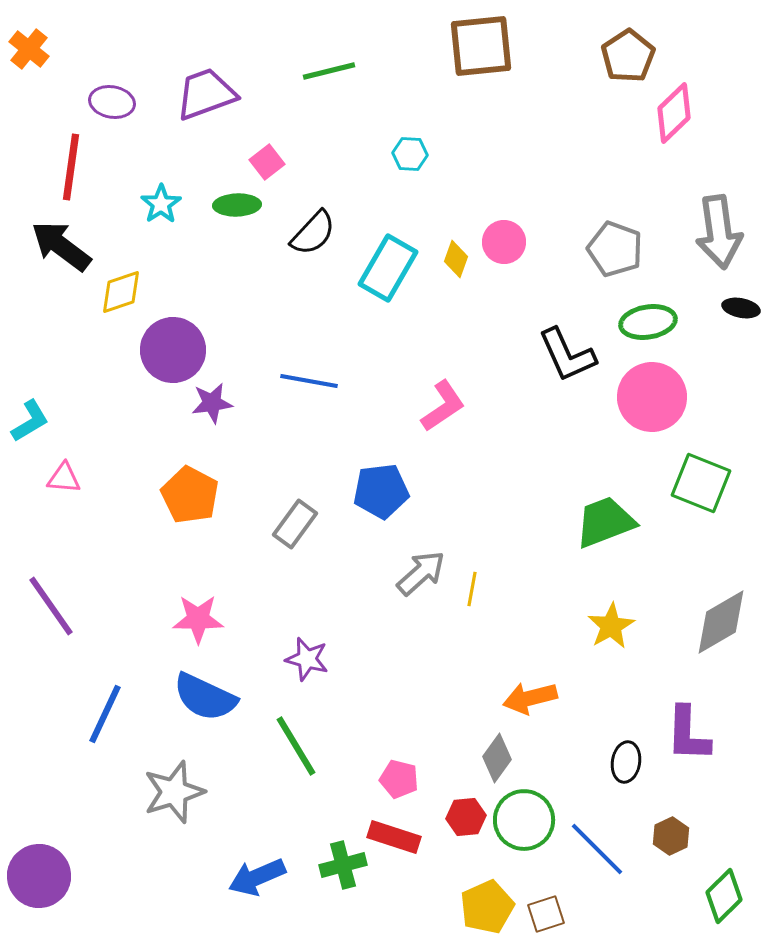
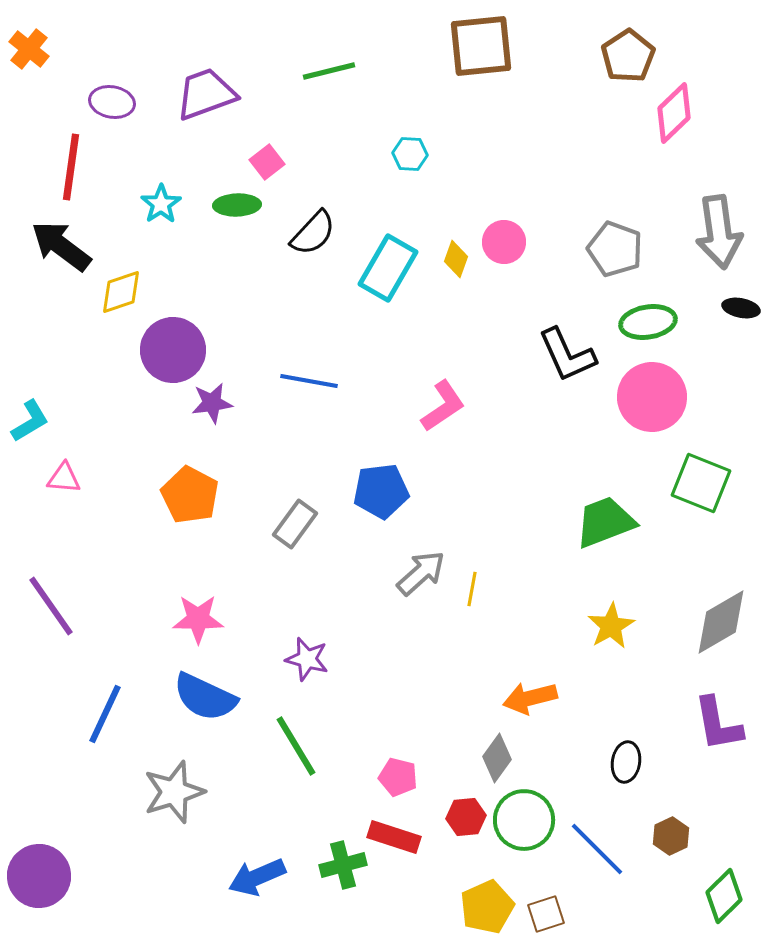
purple L-shape at (688, 734): moved 30 px right, 10 px up; rotated 12 degrees counterclockwise
pink pentagon at (399, 779): moved 1 px left, 2 px up
